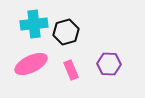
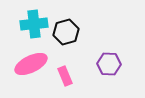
pink rectangle: moved 6 px left, 6 px down
